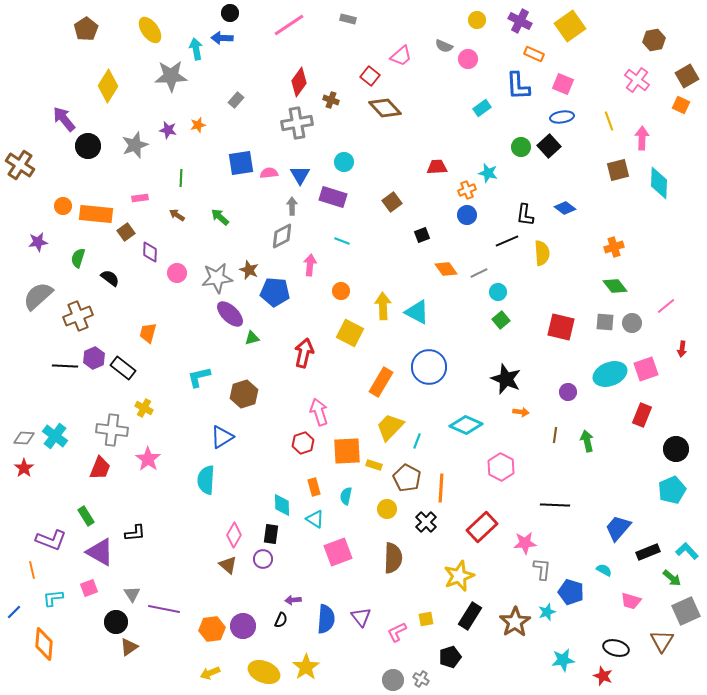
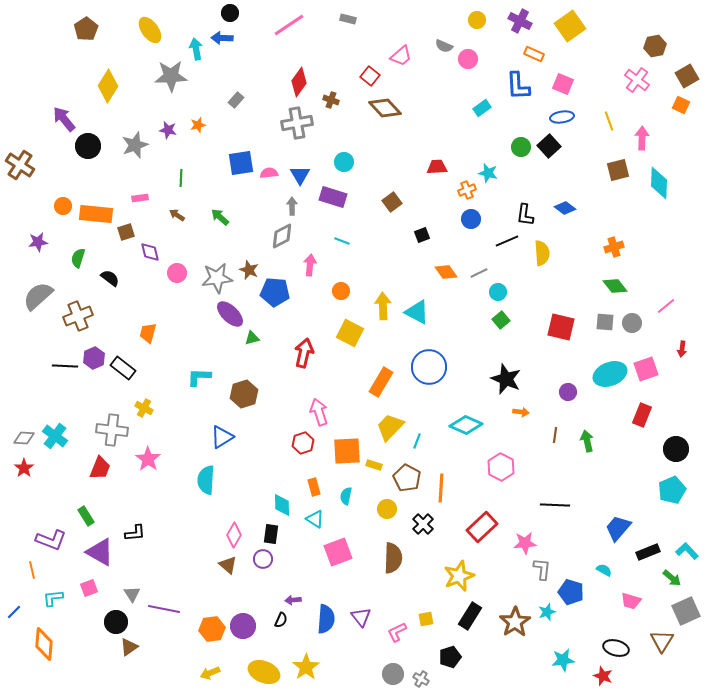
brown hexagon at (654, 40): moved 1 px right, 6 px down
blue circle at (467, 215): moved 4 px right, 4 px down
brown square at (126, 232): rotated 18 degrees clockwise
purple diamond at (150, 252): rotated 15 degrees counterclockwise
orange diamond at (446, 269): moved 3 px down
cyan L-shape at (199, 377): rotated 15 degrees clockwise
black cross at (426, 522): moved 3 px left, 2 px down
gray circle at (393, 680): moved 6 px up
